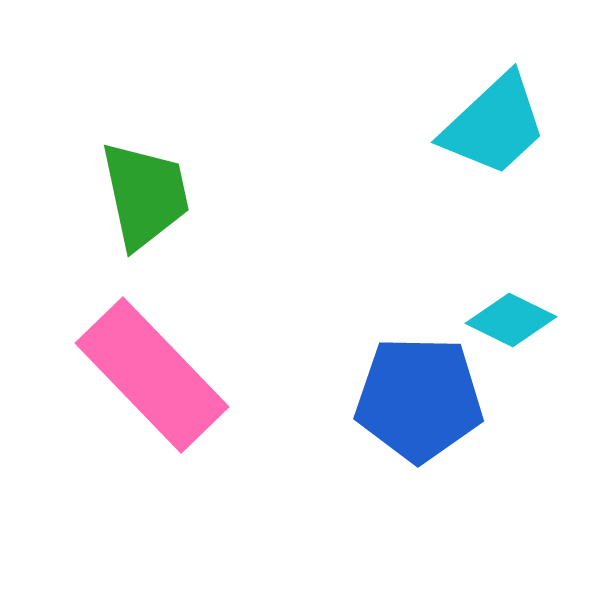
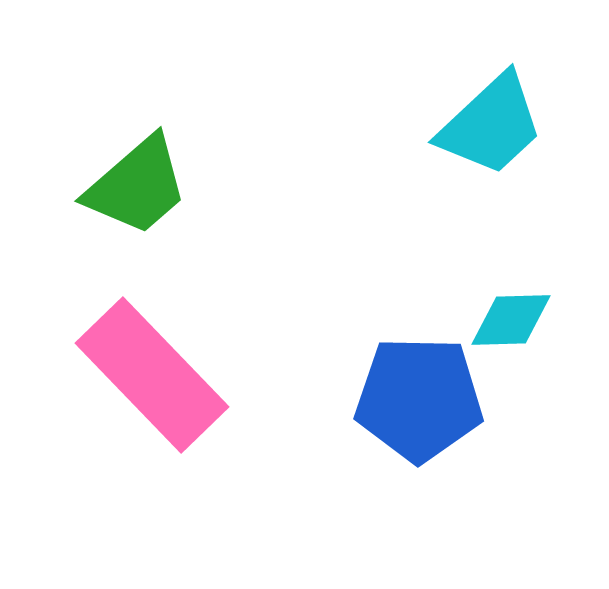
cyan trapezoid: moved 3 px left
green trapezoid: moved 8 px left, 9 px up; rotated 61 degrees clockwise
cyan diamond: rotated 28 degrees counterclockwise
